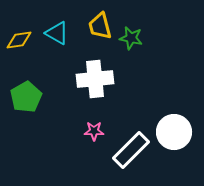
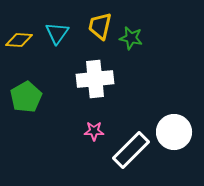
yellow trapezoid: rotated 28 degrees clockwise
cyan triangle: rotated 35 degrees clockwise
yellow diamond: rotated 12 degrees clockwise
